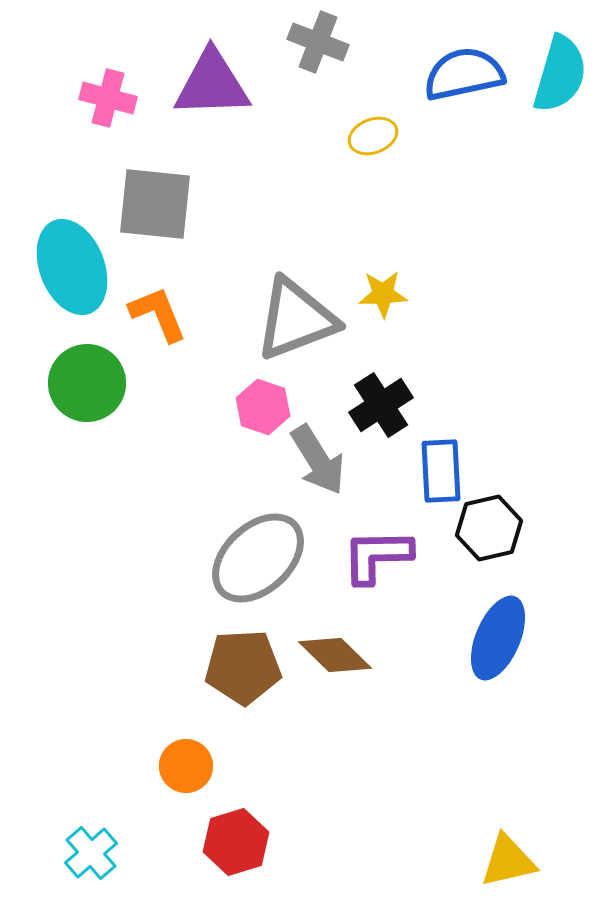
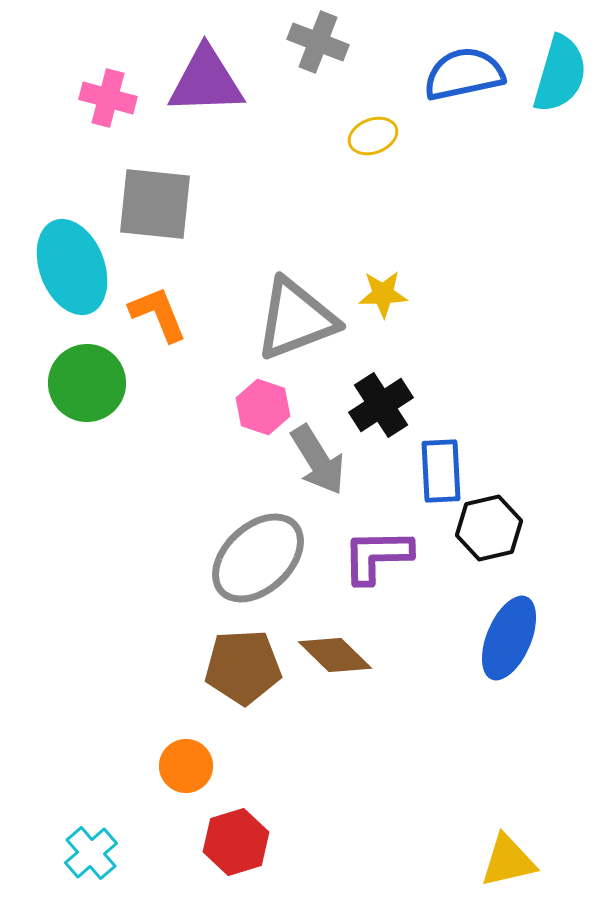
purple triangle: moved 6 px left, 3 px up
blue ellipse: moved 11 px right
